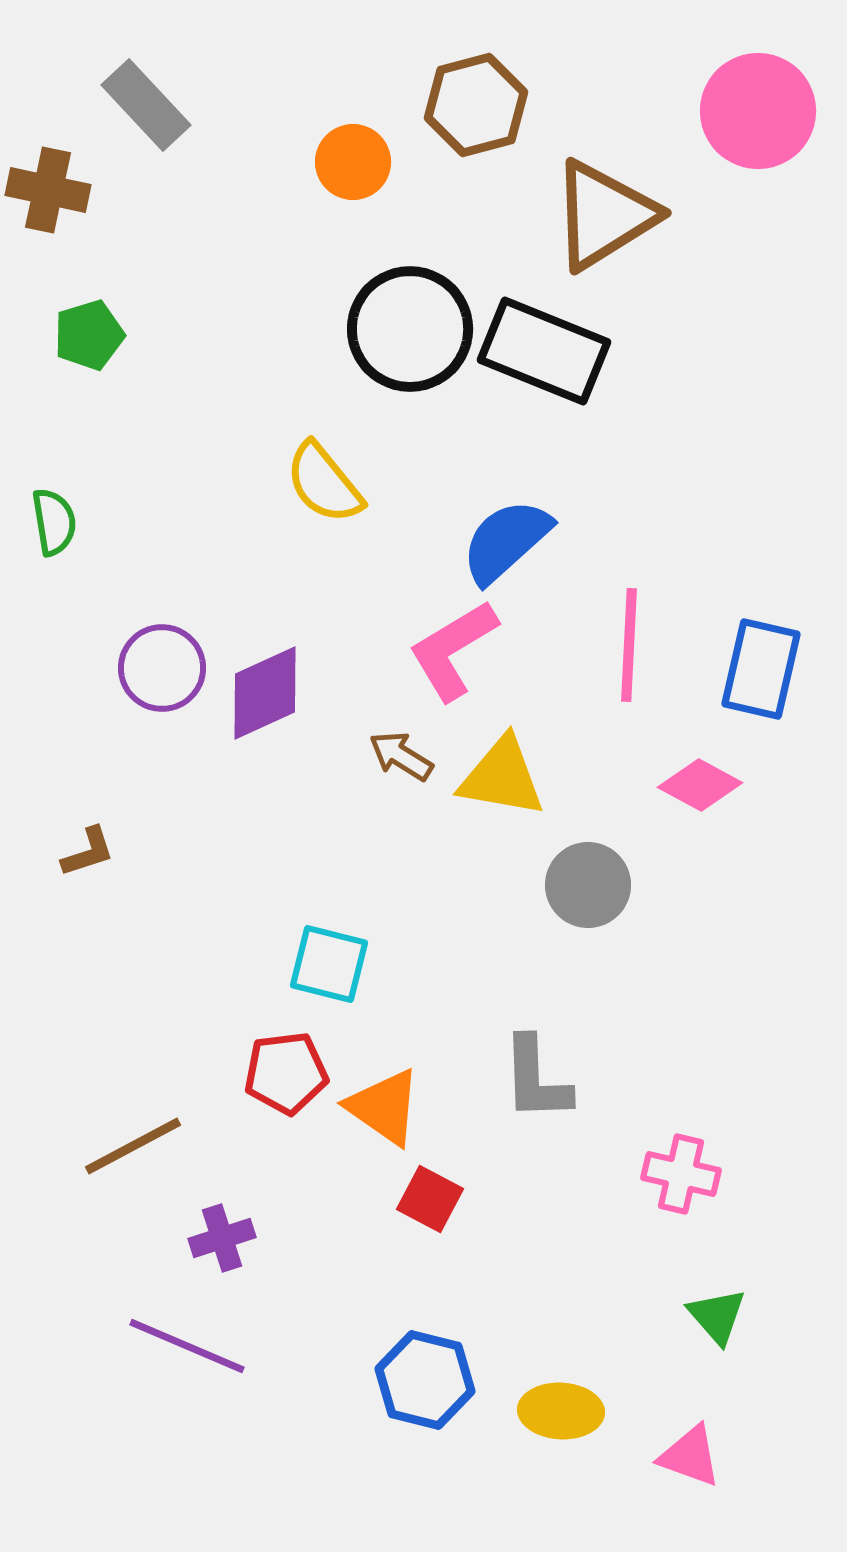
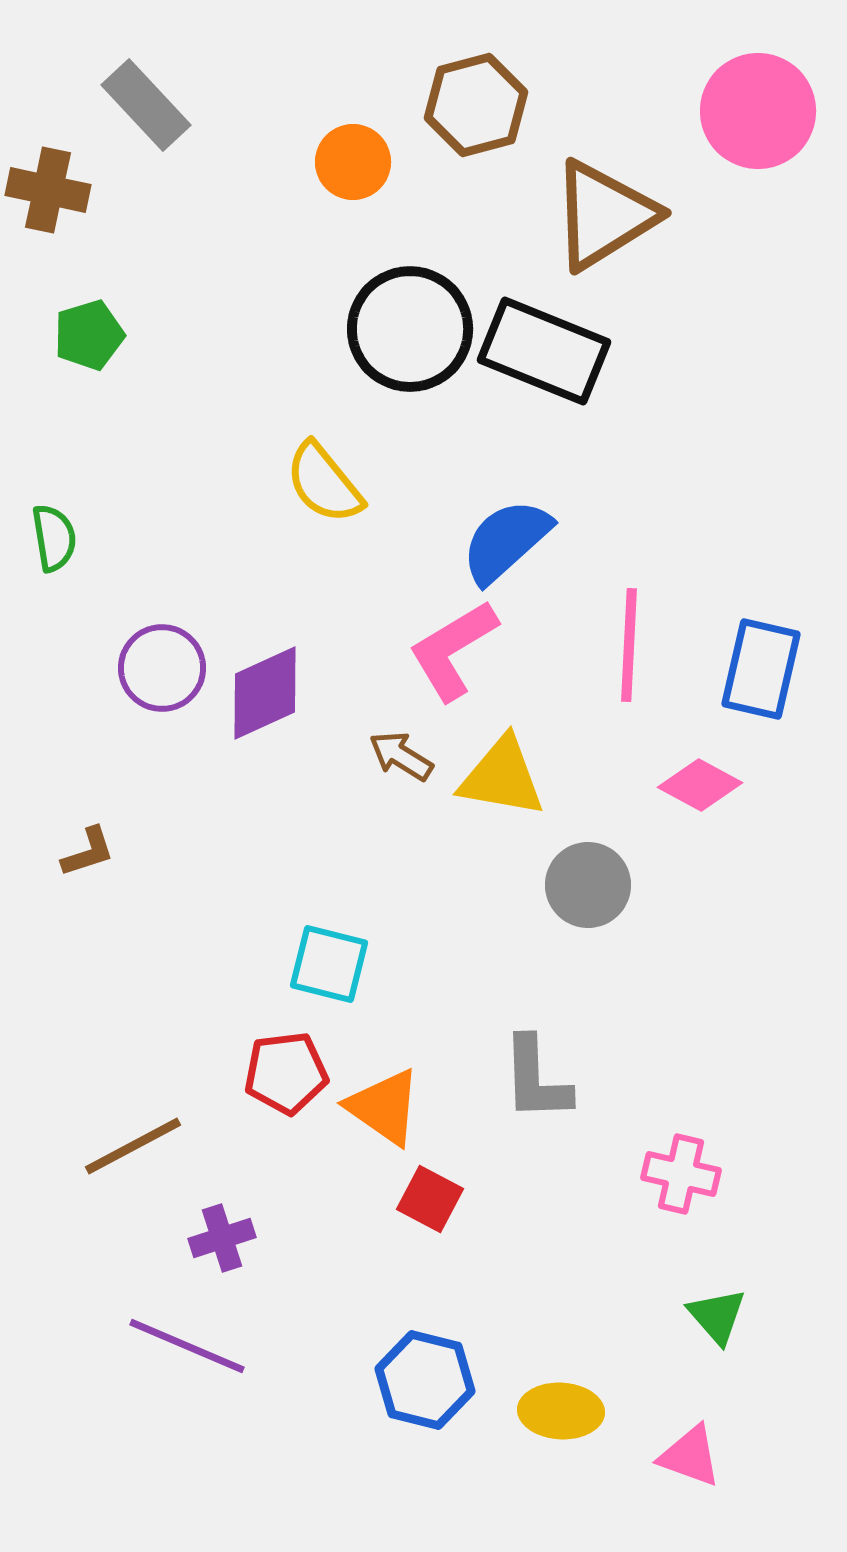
green semicircle: moved 16 px down
